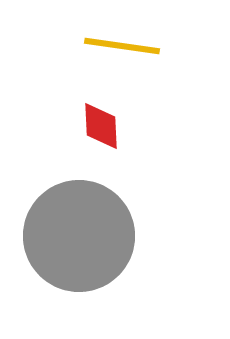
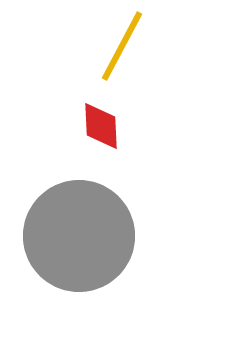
yellow line: rotated 70 degrees counterclockwise
